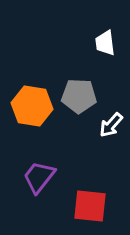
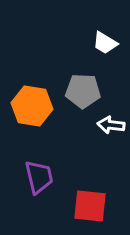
white trapezoid: rotated 52 degrees counterclockwise
gray pentagon: moved 4 px right, 5 px up
white arrow: rotated 56 degrees clockwise
purple trapezoid: rotated 129 degrees clockwise
